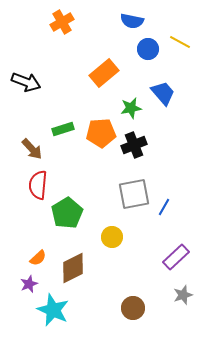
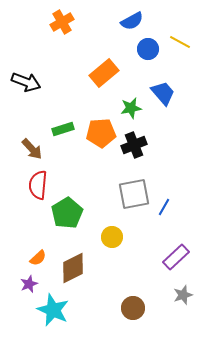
blue semicircle: rotated 40 degrees counterclockwise
